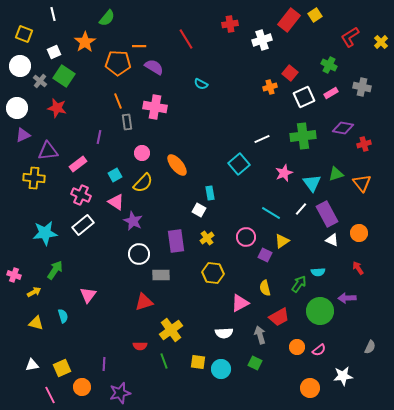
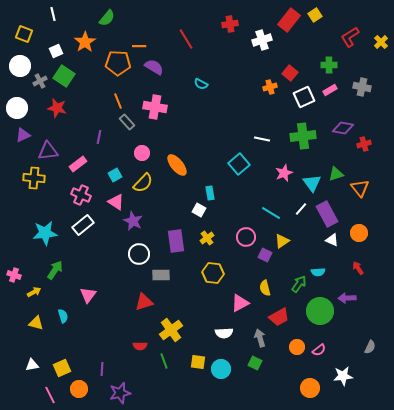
white square at (54, 52): moved 2 px right, 1 px up
green cross at (329, 65): rotated 28 degrees counterclockwise
gray cross at (40, 81): rotated 24 degrees clockwise
pink rectangle at (331, 93): moved 1 px left, 3 px up
gray rectangle at (127, 122): rotated 35 degrees counterclockwise
white line at (262, 139): rotated 35 degrees clockwise
orange triangle at (362, 183): moved 2 px left, 5 px down
gray arrow at (260, 335): moved 3 px down
purple line at (104, 364): moved 2 px left, 5 px down
orange circle at (82, 387): moved 3 px left, 2 px down
